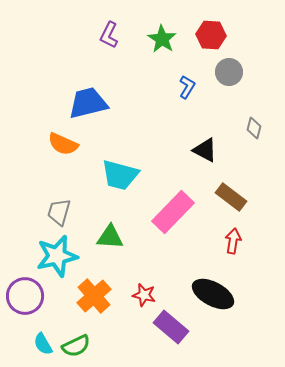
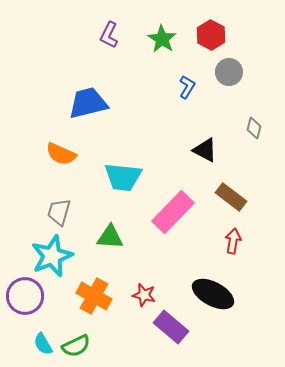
red hexagon: rotated 24 degrees clockwise
orange semicircle: moved 2 px left, 10 px down
cyan trapezoid: moved 3 px right, 2 px down; rotated 9 degrees counterclockwise
cyan star: moved 5 px left; rotated 9 degrees counterclockwise
orange cross: rotated 20 degrees counterclockwise
